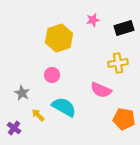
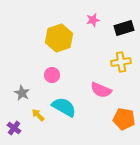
yellow cross: moved 3 px right, 1 px up
